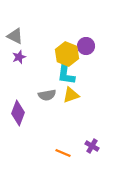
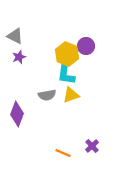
purple diamond: moved 1 px left, 1 px down
purple cross: rotated 16 degrees clockwise
